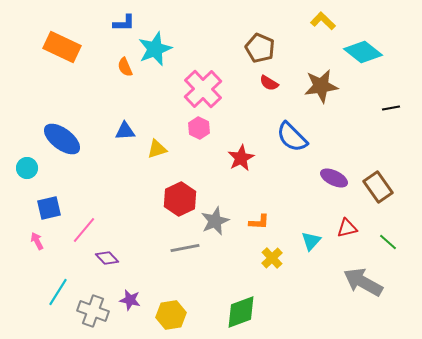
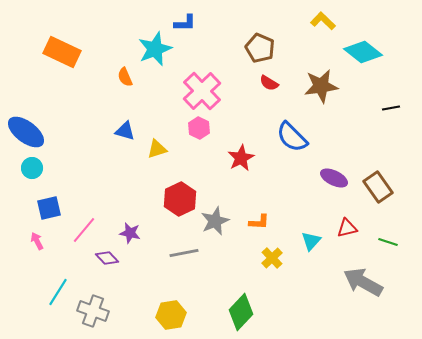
blue L-shape: moved 61 px right
orange rectangle: moved 5 px down
orange semicircle: moved 10 px down
pink cross: moved 1 px left, 2 px down
blue triangle: rotated 20 degrees clockwise
blue ellipse: moved 36 px left, 7 px up
cyan circle: moved 5 px right
green line: rotated 24 degrees counterclockwise
gray line: moved 1 px left, 5 px down
purple star: moved 67 px up
green diamond: rotated 27 degrees counterclockwise
